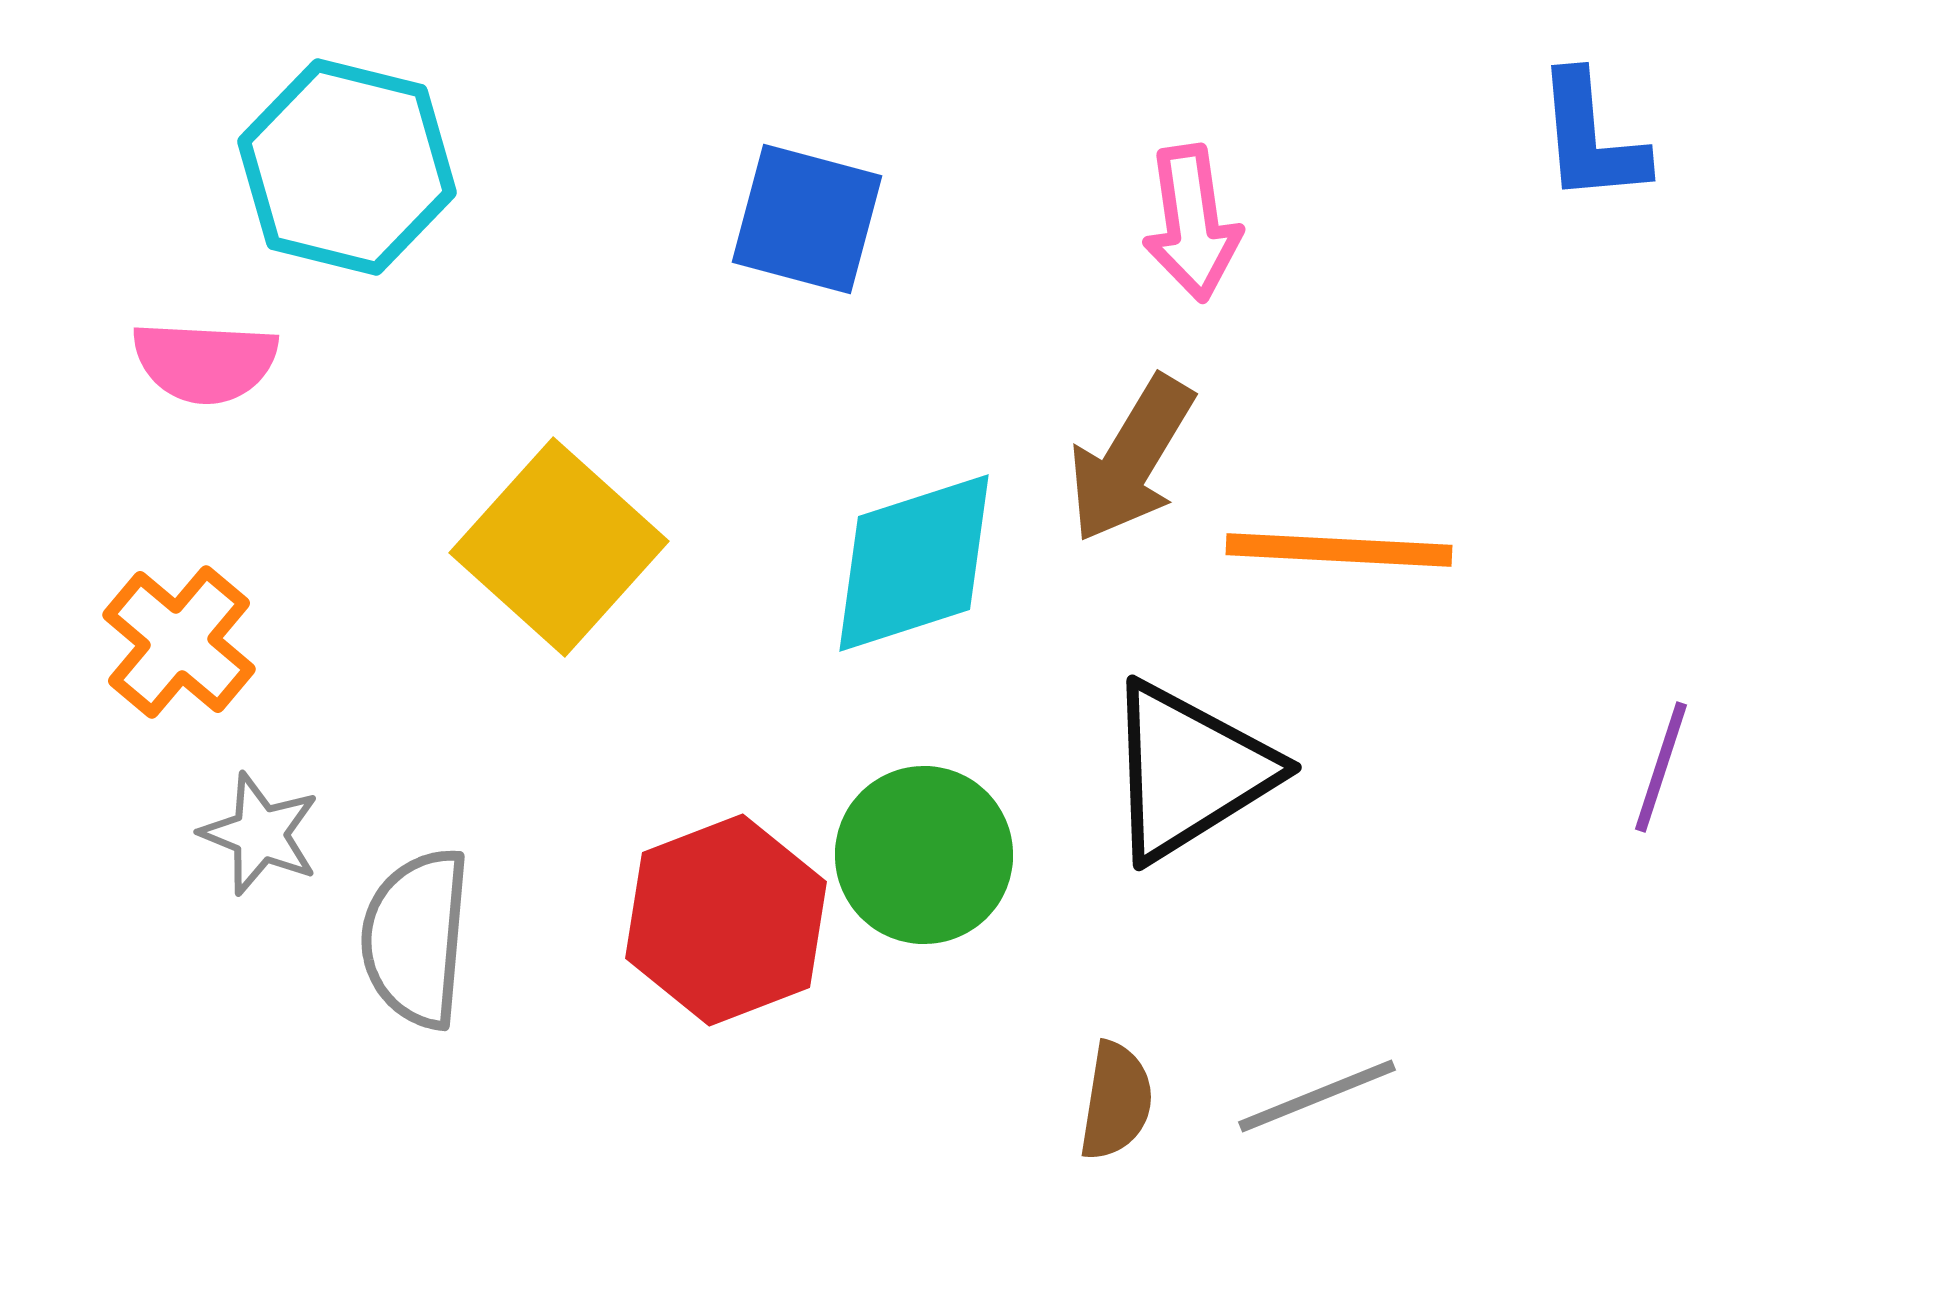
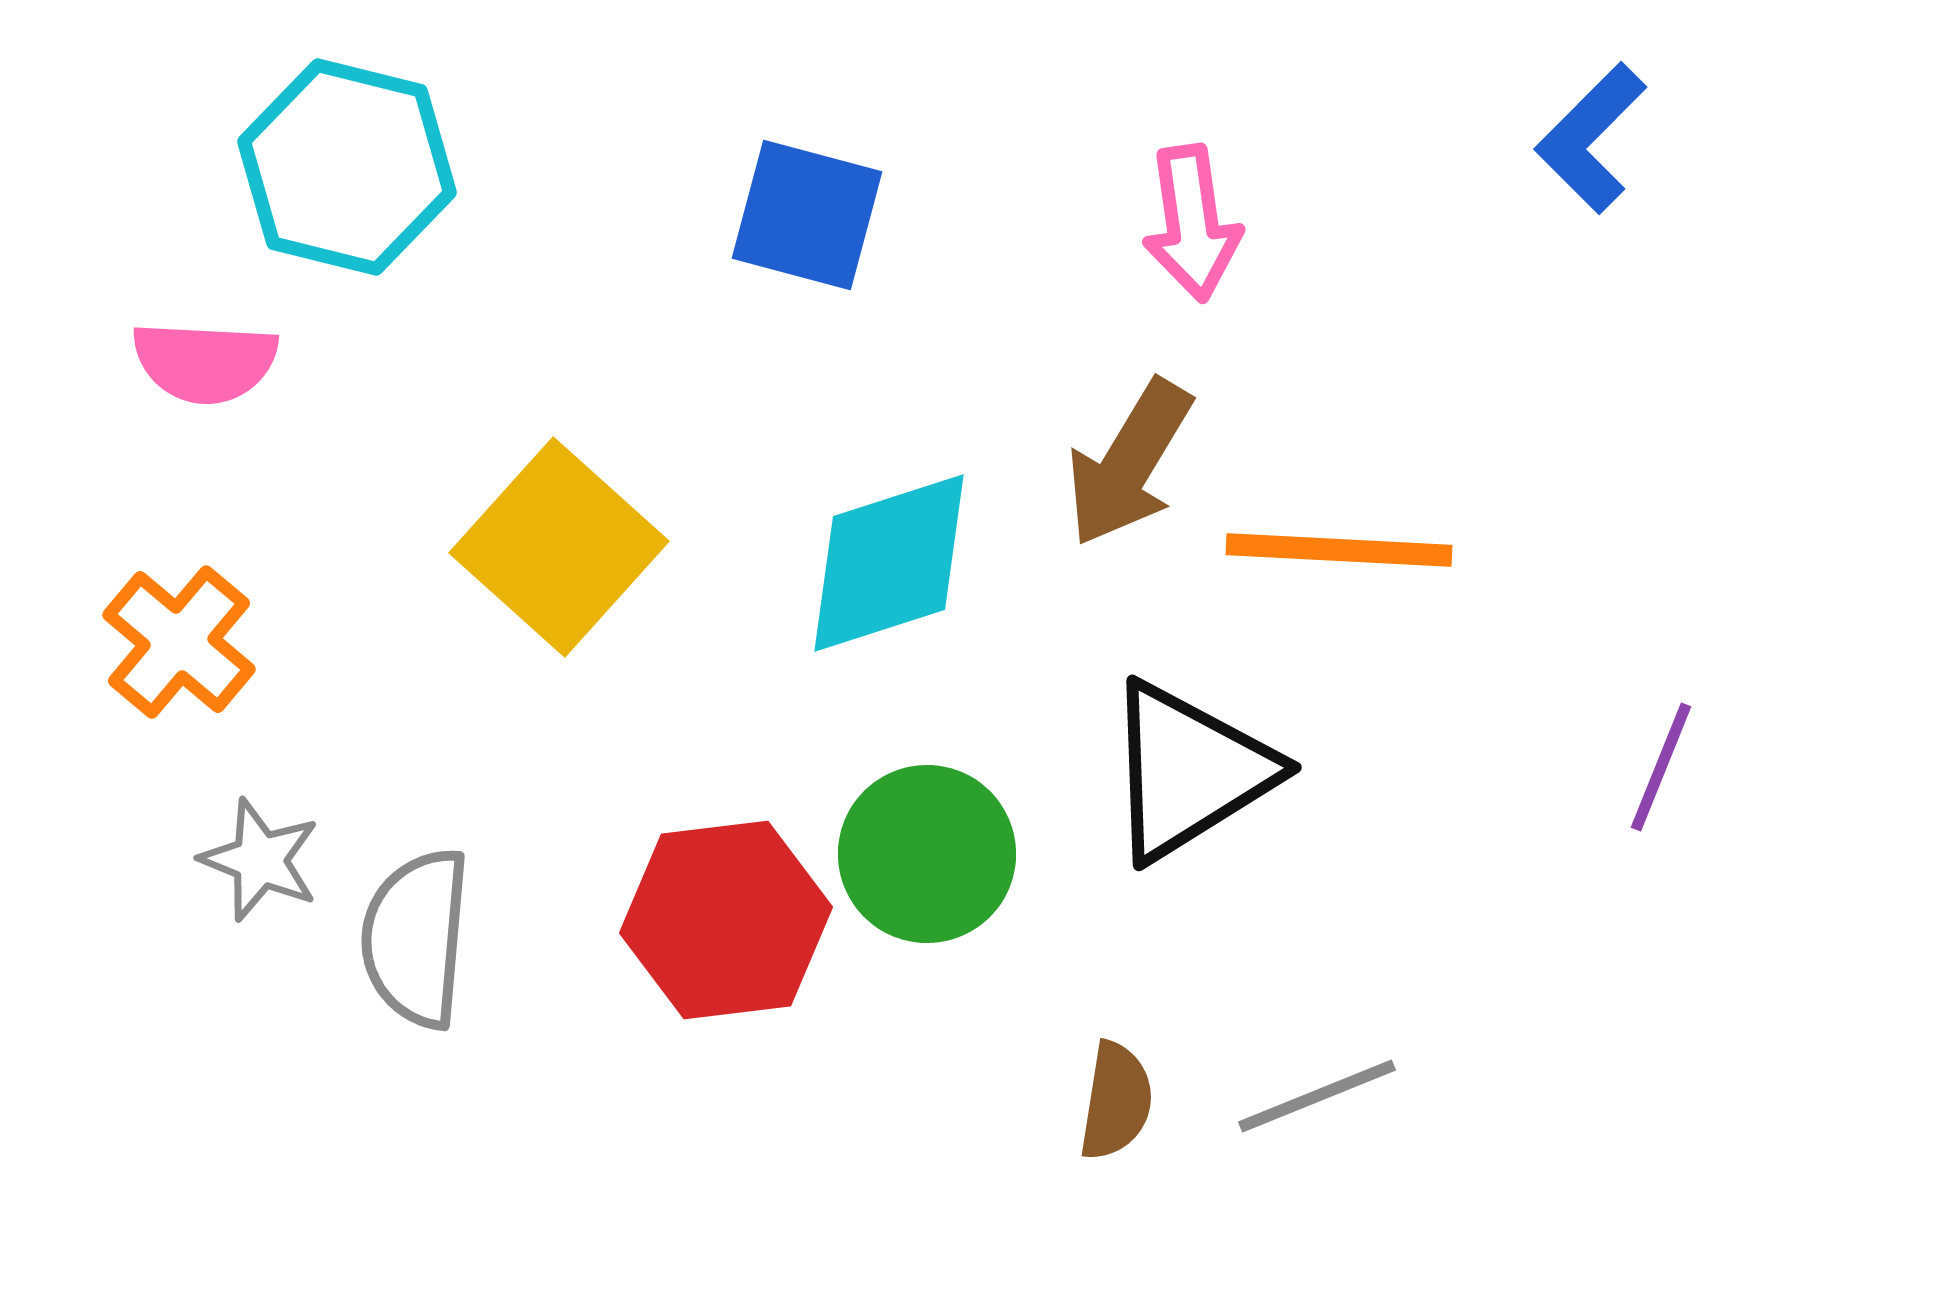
blue L-shape: rotated 50 degrees clockwise
blue square: moved 4 px up
brown arrow: moved 2 px left, 4 px down
cyan diamond: moved 25 px left
purple line: rotated 4 degrees clockwise
gray star: moved 26 px down
green circle: moved 3 px right, 1 px up
red hexagon: rotated 14 degrees clockwise
